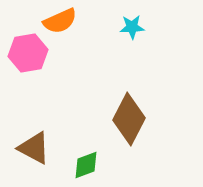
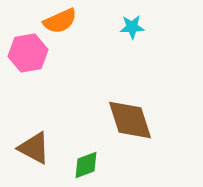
brown diamond: moved 1 px right, 1 px down; rotated 45 degrees counterclockwise
